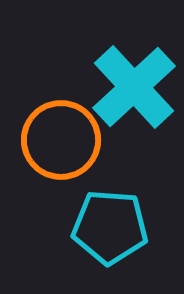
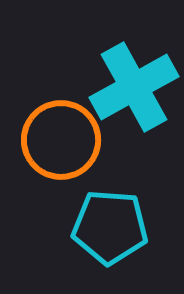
cyan cross: rotated 14 degrees clockwise
